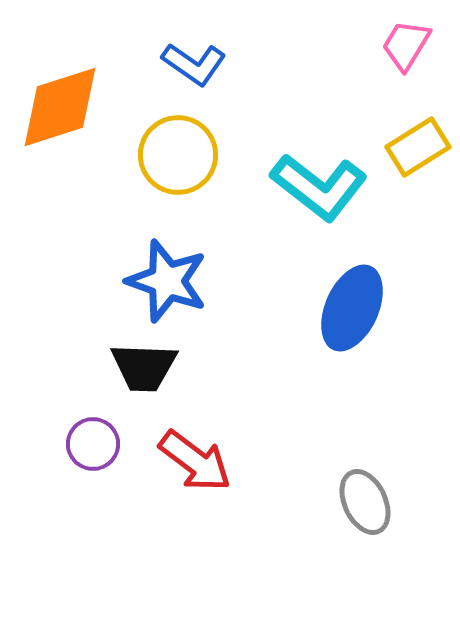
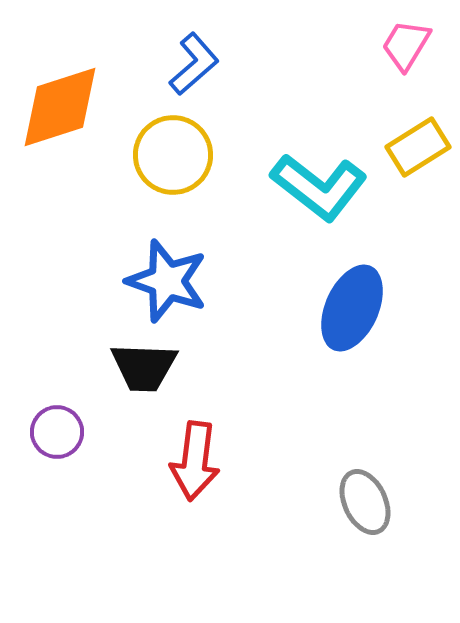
blue L-shape: rotated 76 degrees counterclockwise
yellow circle: moved 5 px left
purple circle: moved 36 px left, 12 px up
red arrow: rotated 60 degrees clockwise
